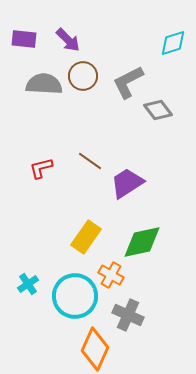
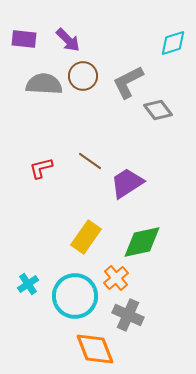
orange cross: moved 5 px right, 3 px down; rotated 20 degrees clockwise
orange diamond: rotated 45 degrees counterclockwise
